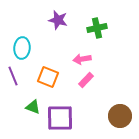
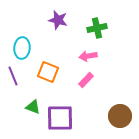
pink arrow: moved 6 px right, 3 px up
orange square: moved 5 px up
